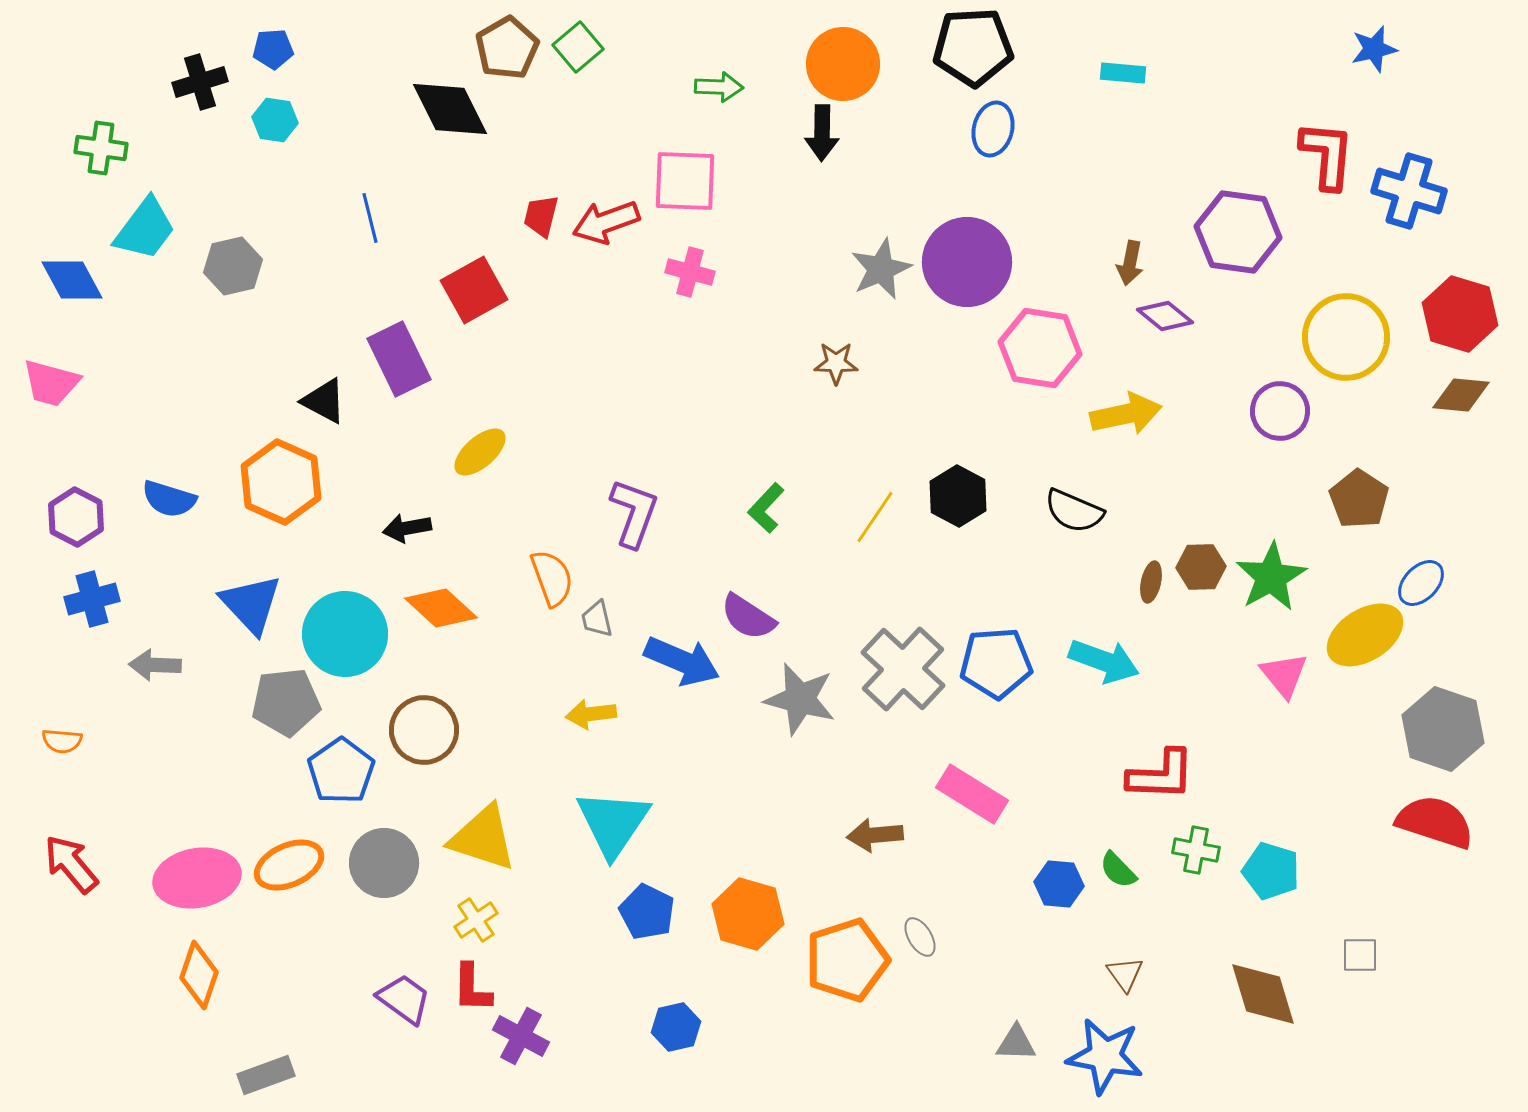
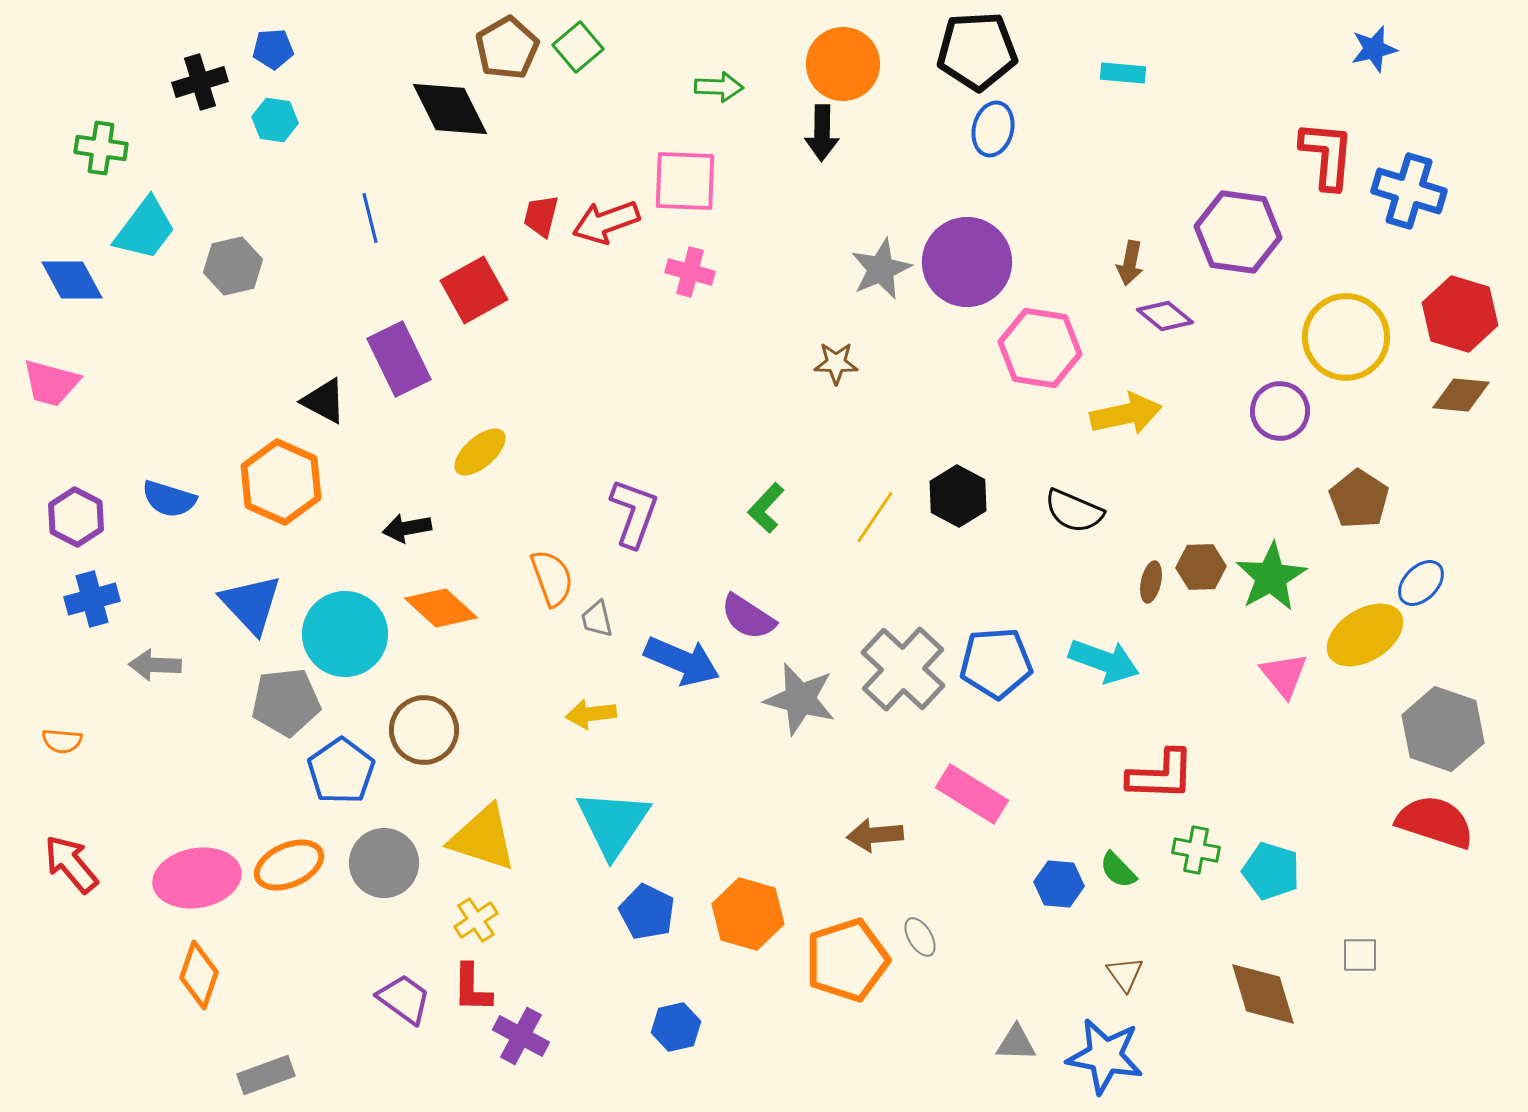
black pentagon at (973, 47): moved 4 px right, 4 px down
